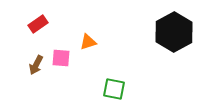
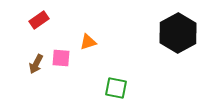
red rectangle: moved 1 px right, 4 px up
black hexagon: moved 4 px right, 1 px down
brown arrow: moved 1 px up
green square: moved 2 px right, 1 px up
